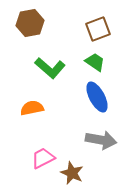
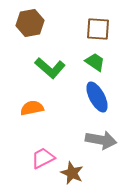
brown square: rotated 25 degrees clockwise
